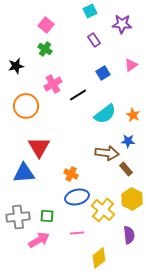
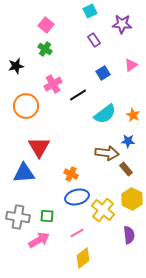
gray cross: rotated 15 degrees clockwise
pink line: rotated 24 degrees counterclockwise
yellow diamond: moved 16 px left
